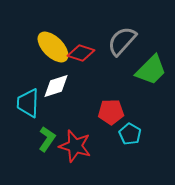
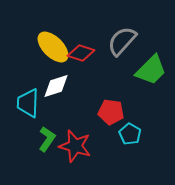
red pentagon: rotated 10 degrees clockwise
